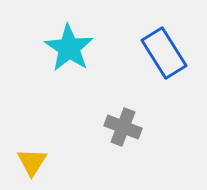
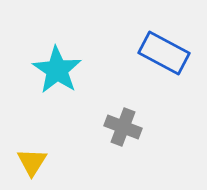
cyan star: moved 12 px left, 22 px down
blue rectangle: rotated 30 degrees counterclockwise
